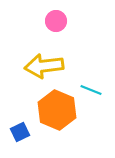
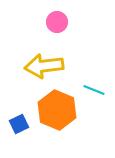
pink circle: moved 1 px right, 1 px down
cyan line: moved 3 px right
blue square: moved 1 px left, 8 px up
